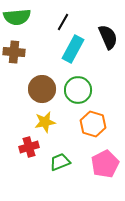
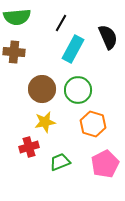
black line: moved 2 px left, 1 px down
